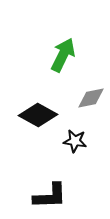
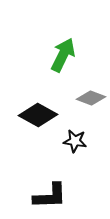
gray diamond: rotated 32 degrees clockwise
